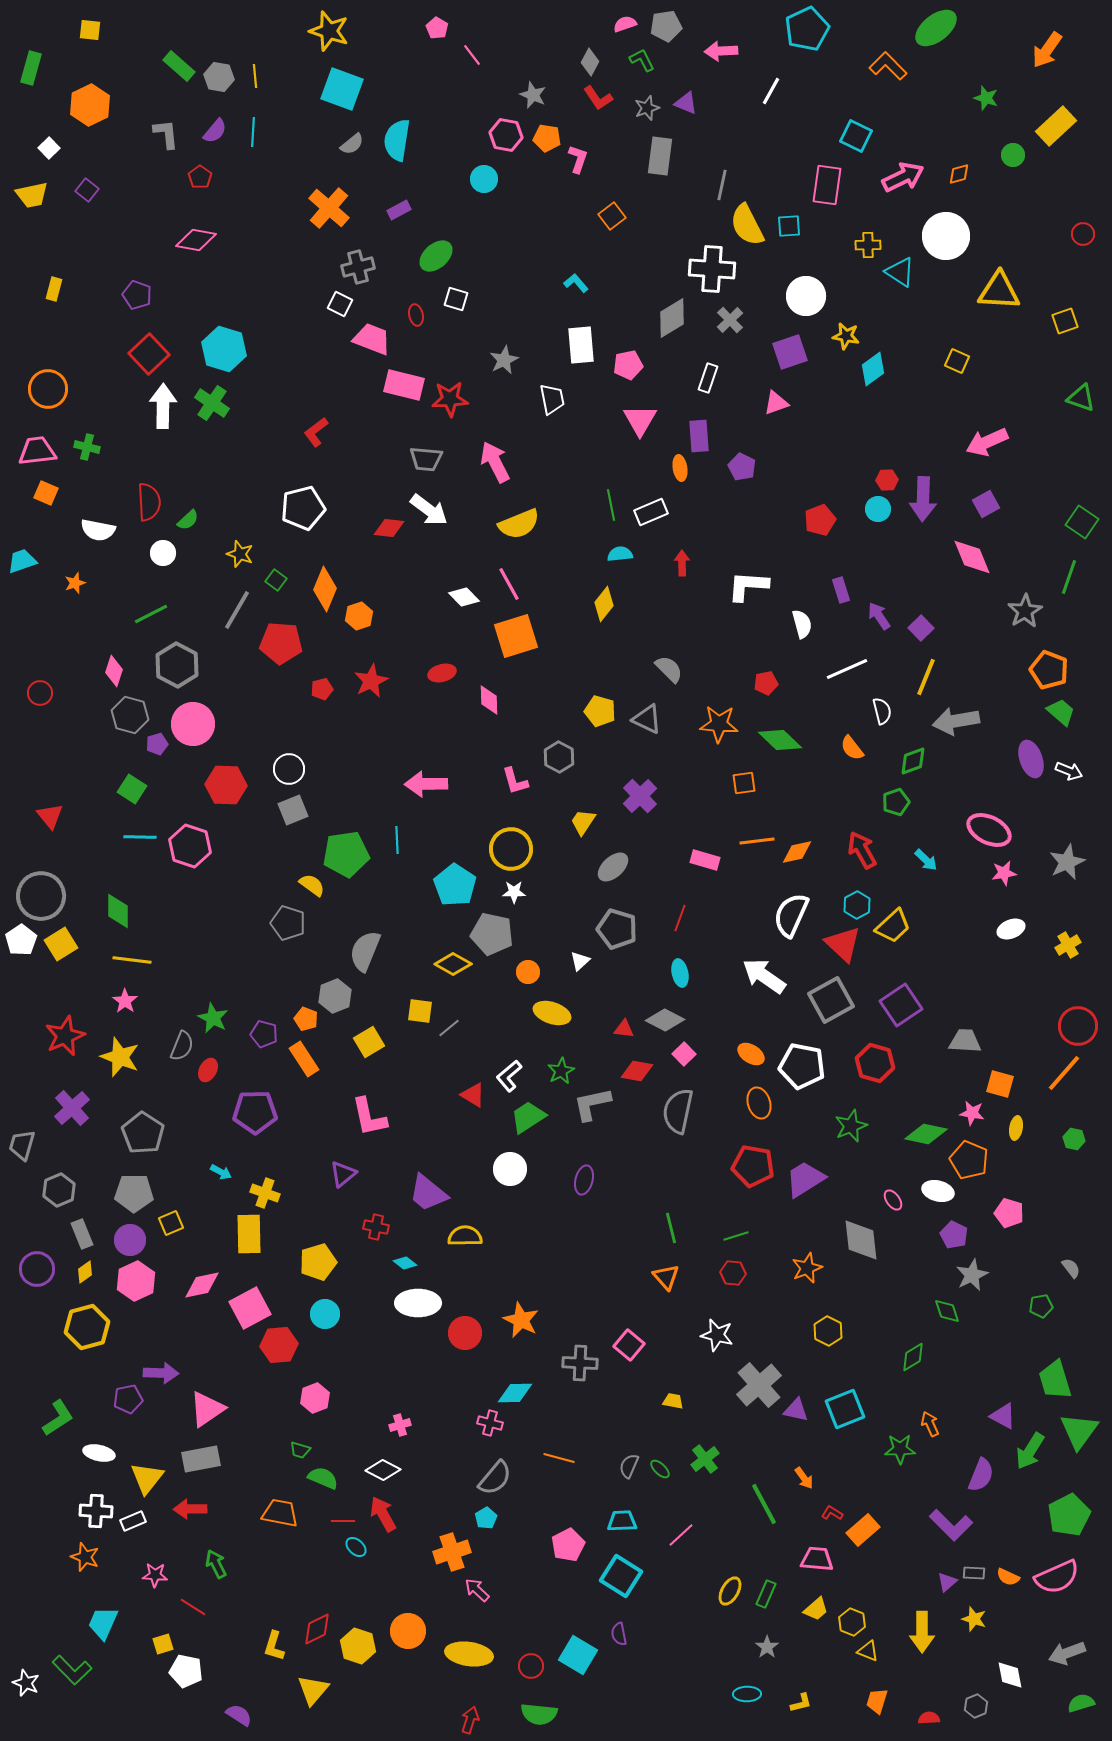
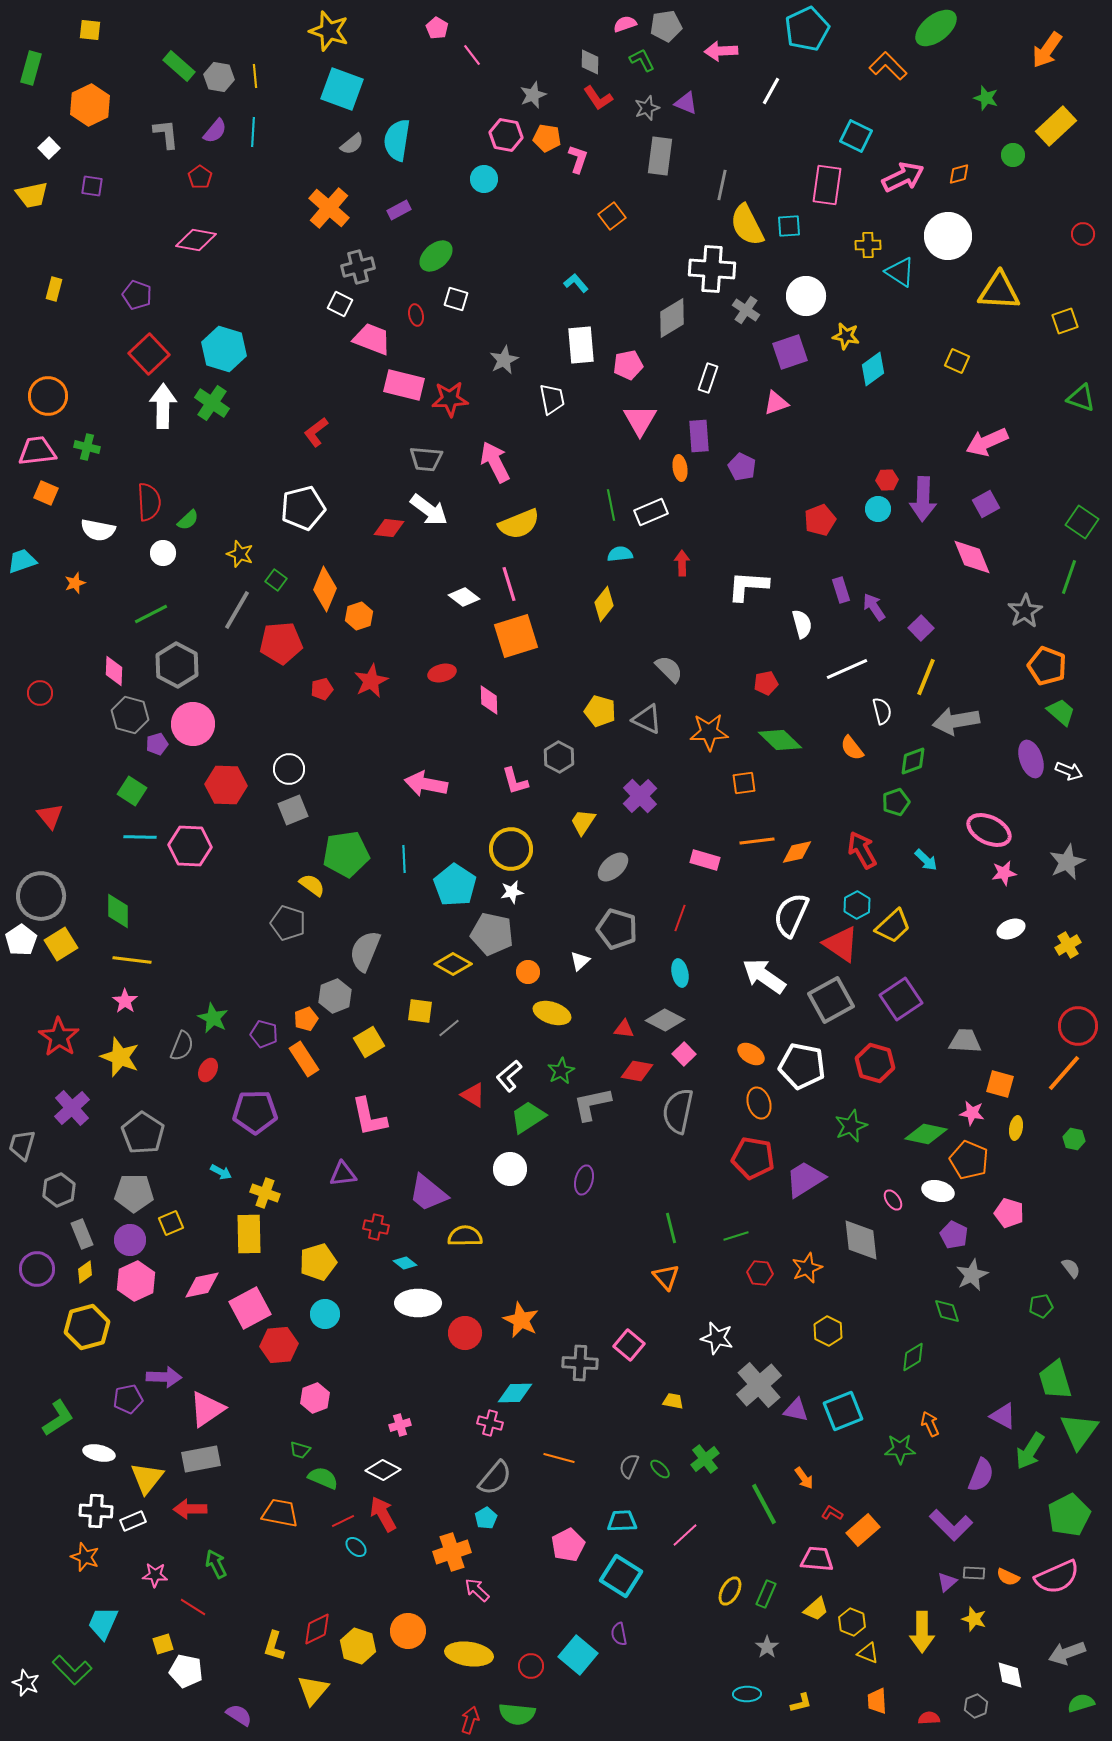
gray diamond at (590, 62): rotated 28 degrees counterclockwise
gray star at (533, 95): rotated 28 degrees clockwise
purple square at (87, 190): moved 5 px right, 4 px up; rotated 30 degrees counterclockwise
white circle at (946, 236): moved 2 px right
gray cross at (730, 320): moved 16 px right, 10 px up; rotated 12 degrees counterclockwise
orange circle at (48, 389): moved 7 px down
pink line at (509, 584): rotated 12 degrees clockwise
white diamond at (464, 597): rotated 8 degrees counterclockwise
purple arrow at (879, 616): moved 5 px left, 9 px up
red pentagon at (281, 643): rotated 9 degrees counterclockwise
orange pentagon at (1049, 670): moved 2 px left, 4 px up
pink diamond at (114, 671): rotated 16 degrees counterclockwise
orange star at (719, 724): moved 10 px left, 8 px down; rotated 6 degrees counterclockwise
pink arrow at (426, 784): rotated 12 degrees clockwise
green square at (132, 789): moved 2 px down
cyan line at (397, 840): moved 7 px right, 19 px down
pink hexagon at (190, 846): rotated 15 degrees counterclockwise
white star at (514, 892): moved 2 px left; rotated 10 degrees counterclockwise
red triangle at (843, 944): moved 2 px left; rotated 9 degrees counterclockwise
purple square at (901, 1005): moved 6 px up
orange pentagon at (306, 1019): rotated 30 degrees clockwise
red star at (65, 1036): moved 6 px left, 1 px down; rotated 15 degrees counterclockwise
red pentagon at (753, 1166): moved 8 px up
purple triangle at (343, 1174): rotated 32 degrees clockwise
red hexagon at (733, 1273): moved 27 px right
white star at (717, 1335): moved 3 px down
purple arrow at (161, 1373): moved 3 px right, 4 px down
cyan square at (845, 1409): moved 2 px left, 2 px down
red line at (343, 1521): rotated 25 degrees counterclockwise
pink line at (681, 1535): moved 4 px right
yellow triangle at (868, 1651): moved 2 px down
cyan square at (578, 1655): rotated 9 degrees clockwise
orange trapezoid at (877, 1701): rotated 20 degrees counterclockwise
green semicircle at (539, 1714): moved 22 px left
